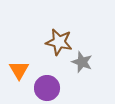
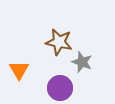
purple circle: moved 13 px right
